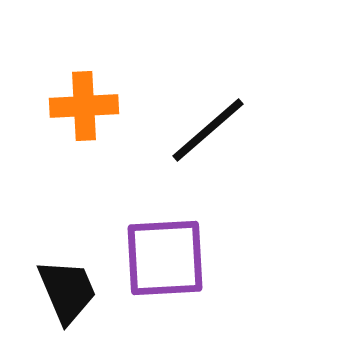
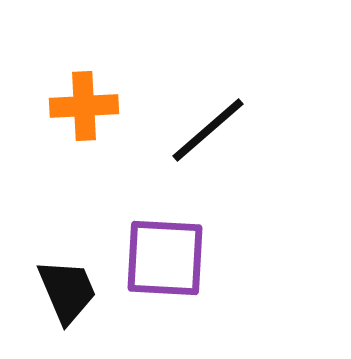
purple square: rotated 6 degrees clockwise
